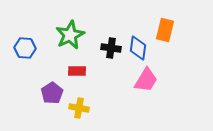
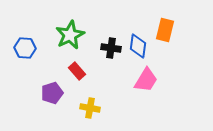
blue diamond: moved 2 px up
red rectangle: rotated 48 degrees clockwise
purple pentagon: rotated 15 degrees clockwise
yellow cross: moved 11 px right
